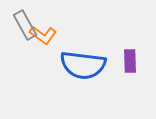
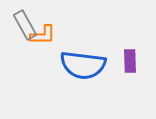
orange L-shape: rotated 36 degrees counterclockwise
